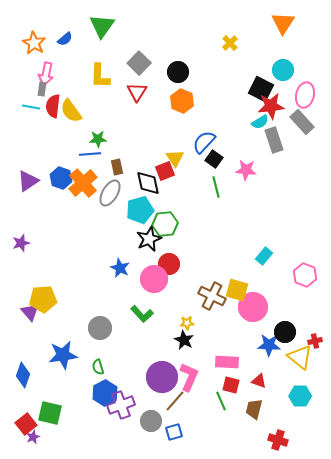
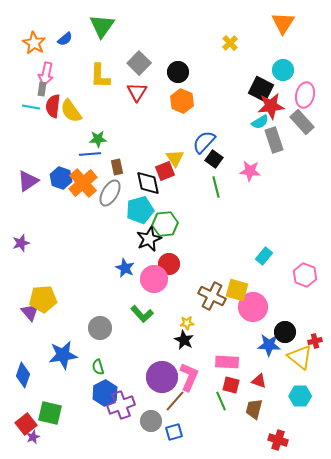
pink star at (246, 170): moved 4 px right, 1 px down
blue star at (120, 268): moved 5 px right
